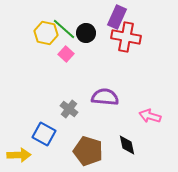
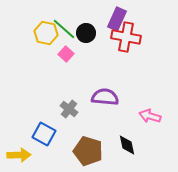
purple rectangle: moved 2 px down
